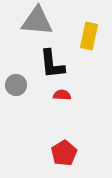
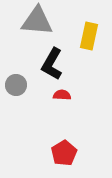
black L-shape: rotated 36 degrees clockwise
